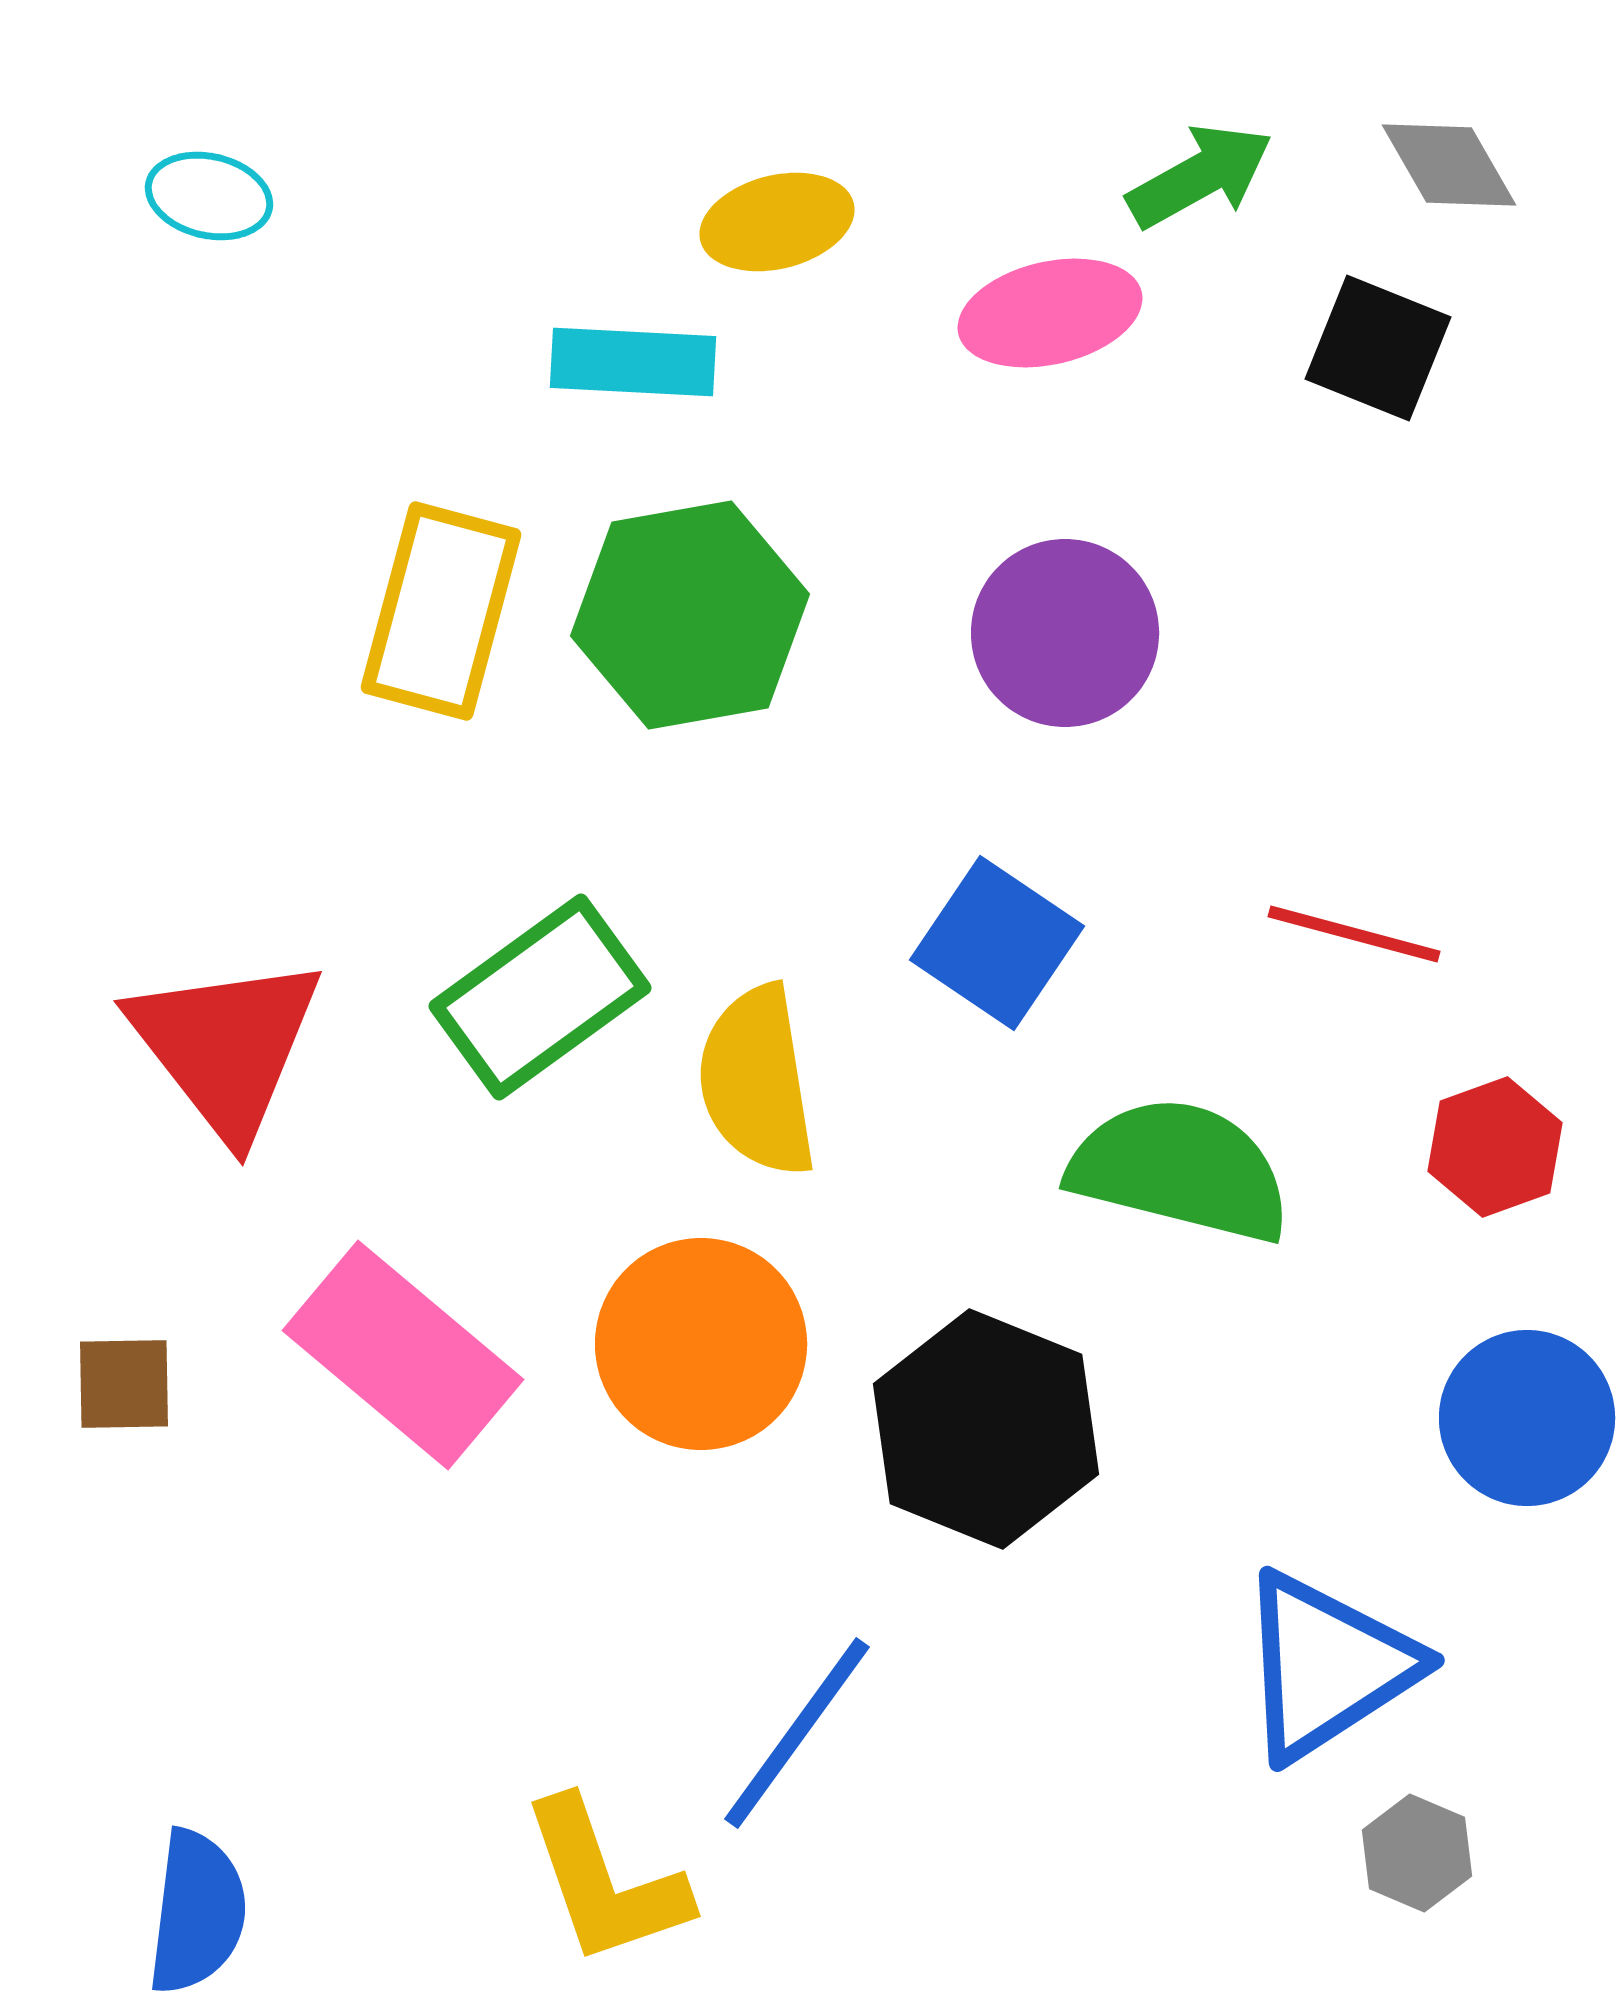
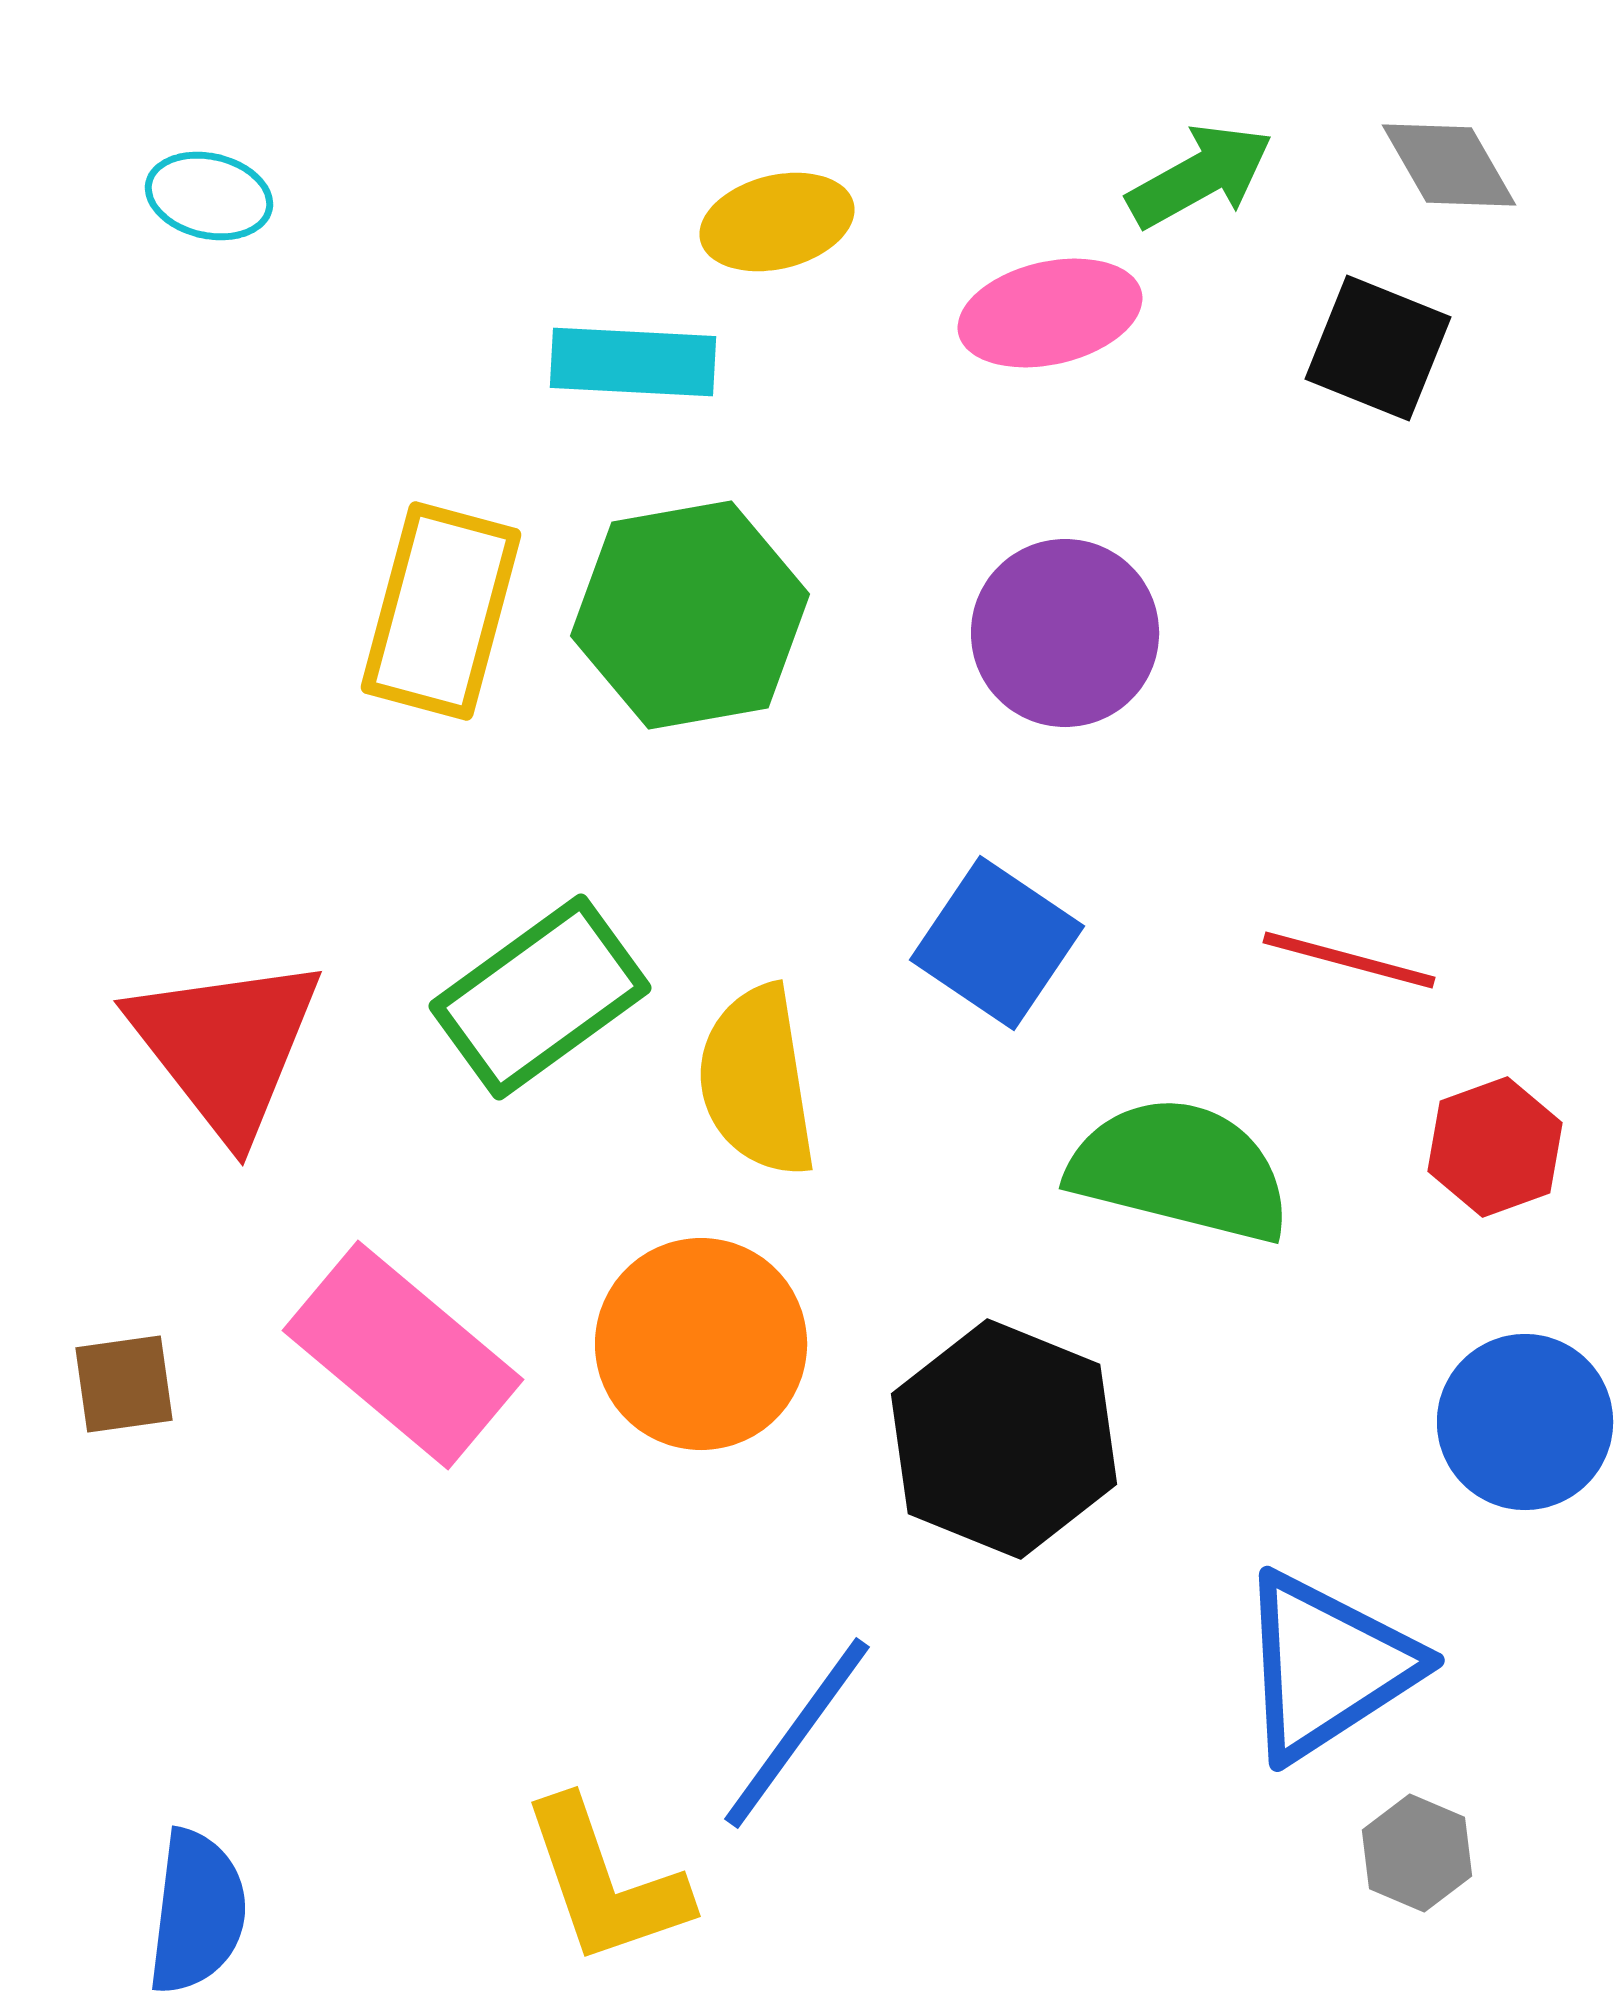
red line: moved 5 px left, 26 px down
brown square: rotated 7 degrees counterclockwise
blue circle: moved 2 px left, 4 px down
black hexagon: moved 18 px right, 10 px down
